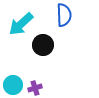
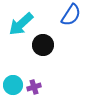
blue semicircle: moved 7 px right; rotated 35 degrees clockwise
purple cross: moved 1 px left, 1 px up
